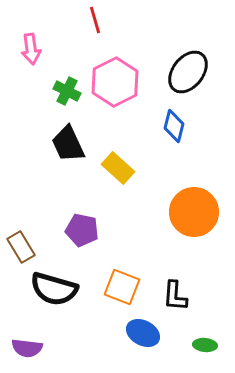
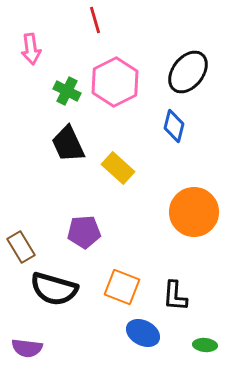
purple pentagon: moved 2 px right, 2 px down; rotated 16 degrees counterclockwise
